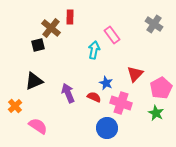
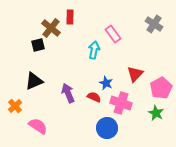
pink rectangle: moved 1 px right, 1 px up
